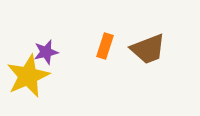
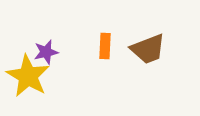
orange rectangle: rotated 15 degrees counterclockwise
yellow star: rotated 18 degrees counterclockwise
